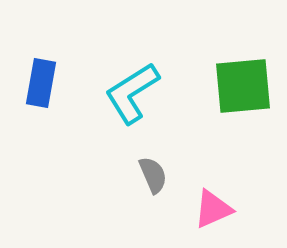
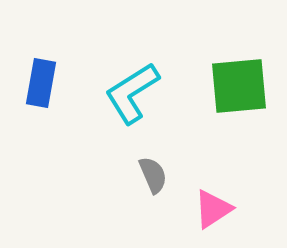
green square: moved 4 px left
pink triangle: rotated 9 degrees counterclockwise
